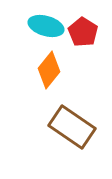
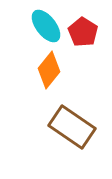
cyan ellipse: rotated 36 degrees clockwise
